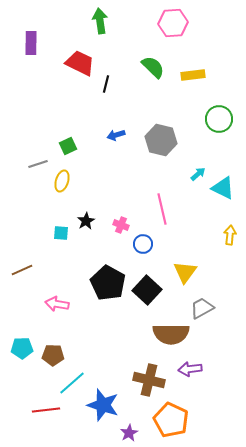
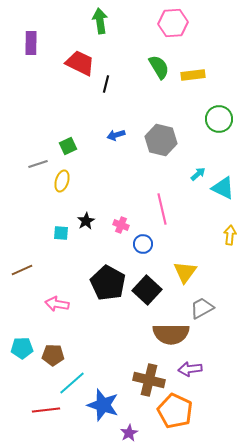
green semicircle: moved 6 px right; rotated 15 degrees clockwise
orange pentagon: moved 4 px right, 9 px up
